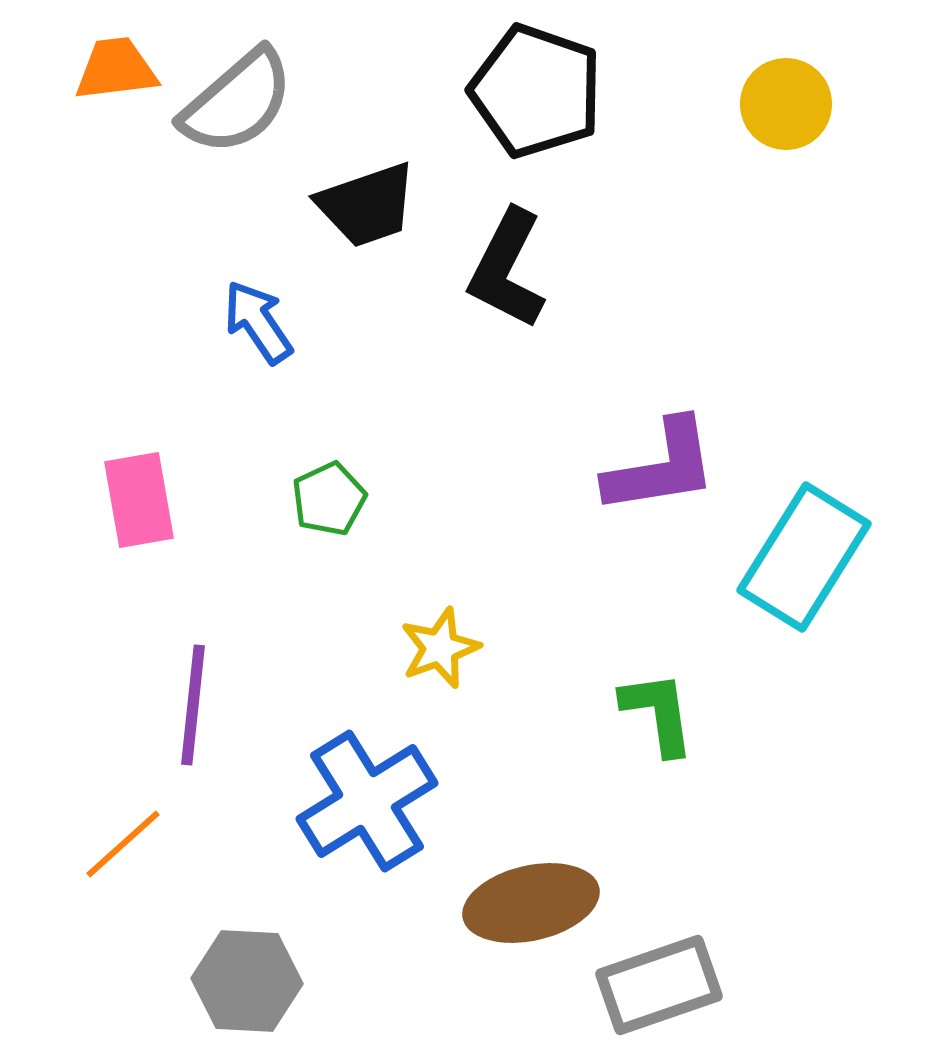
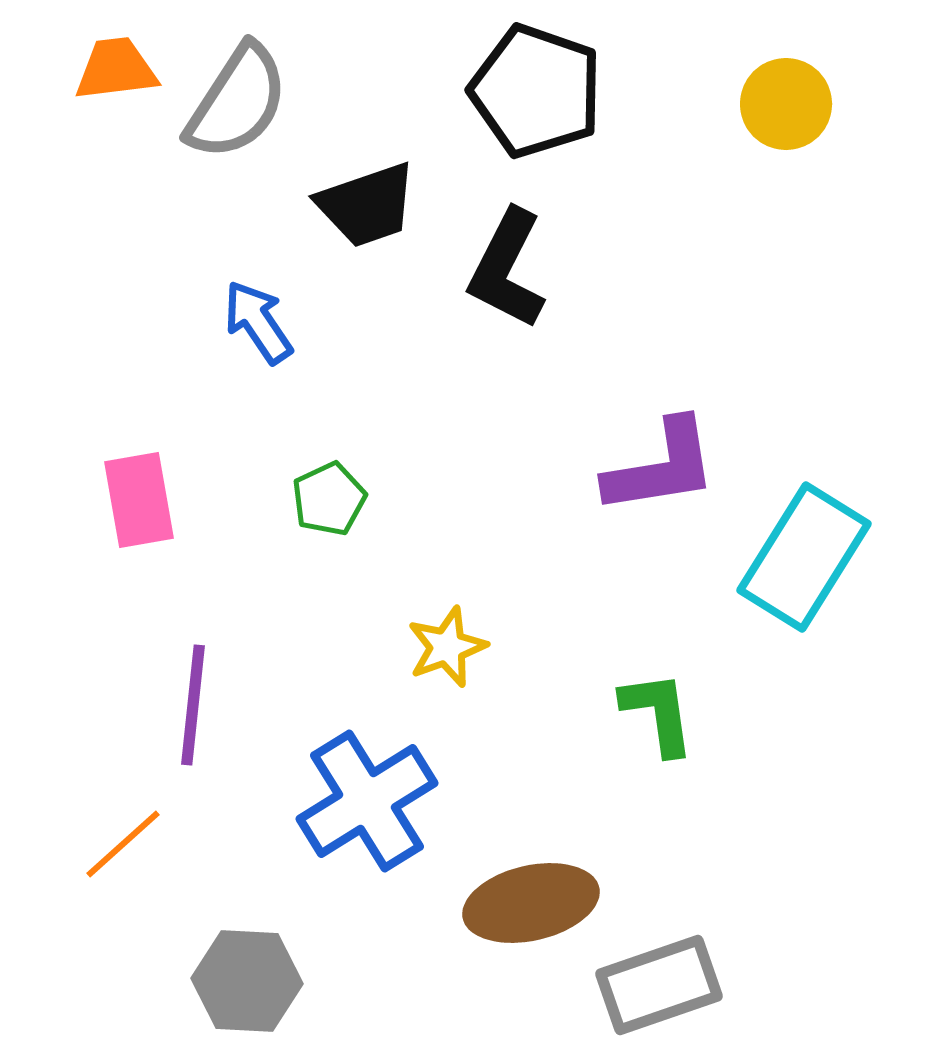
gray semicircle: rotated 16 degrees counterclockwise
yellow star: moved 7 px right, 1 px up
